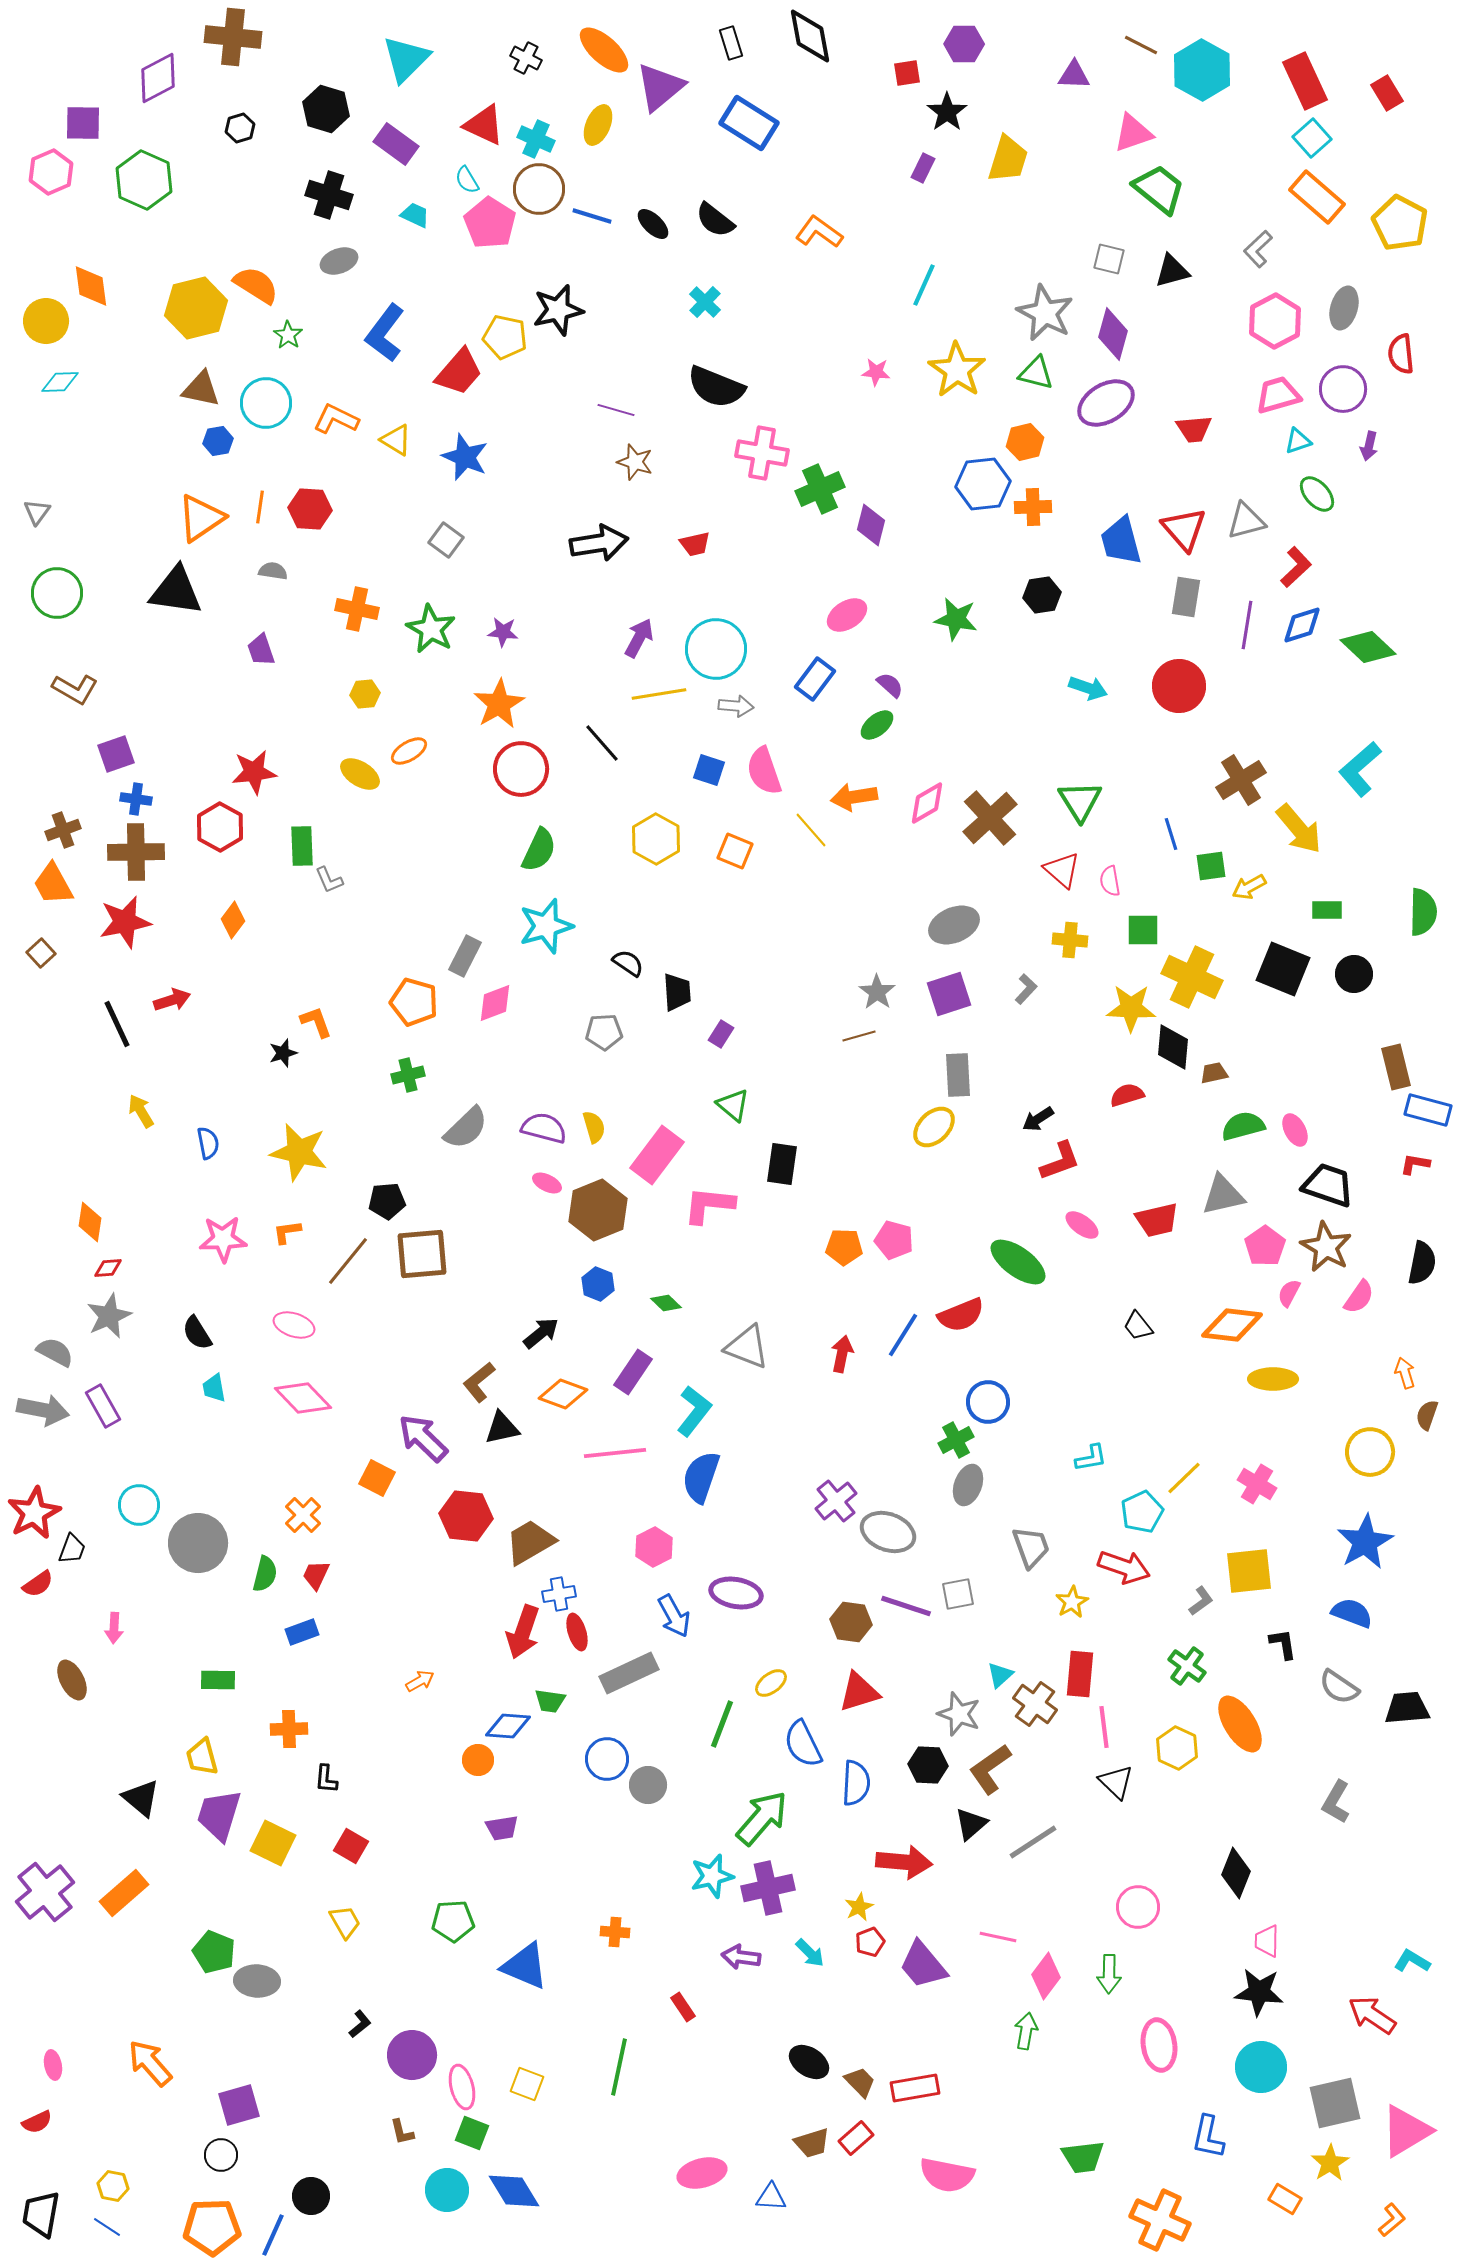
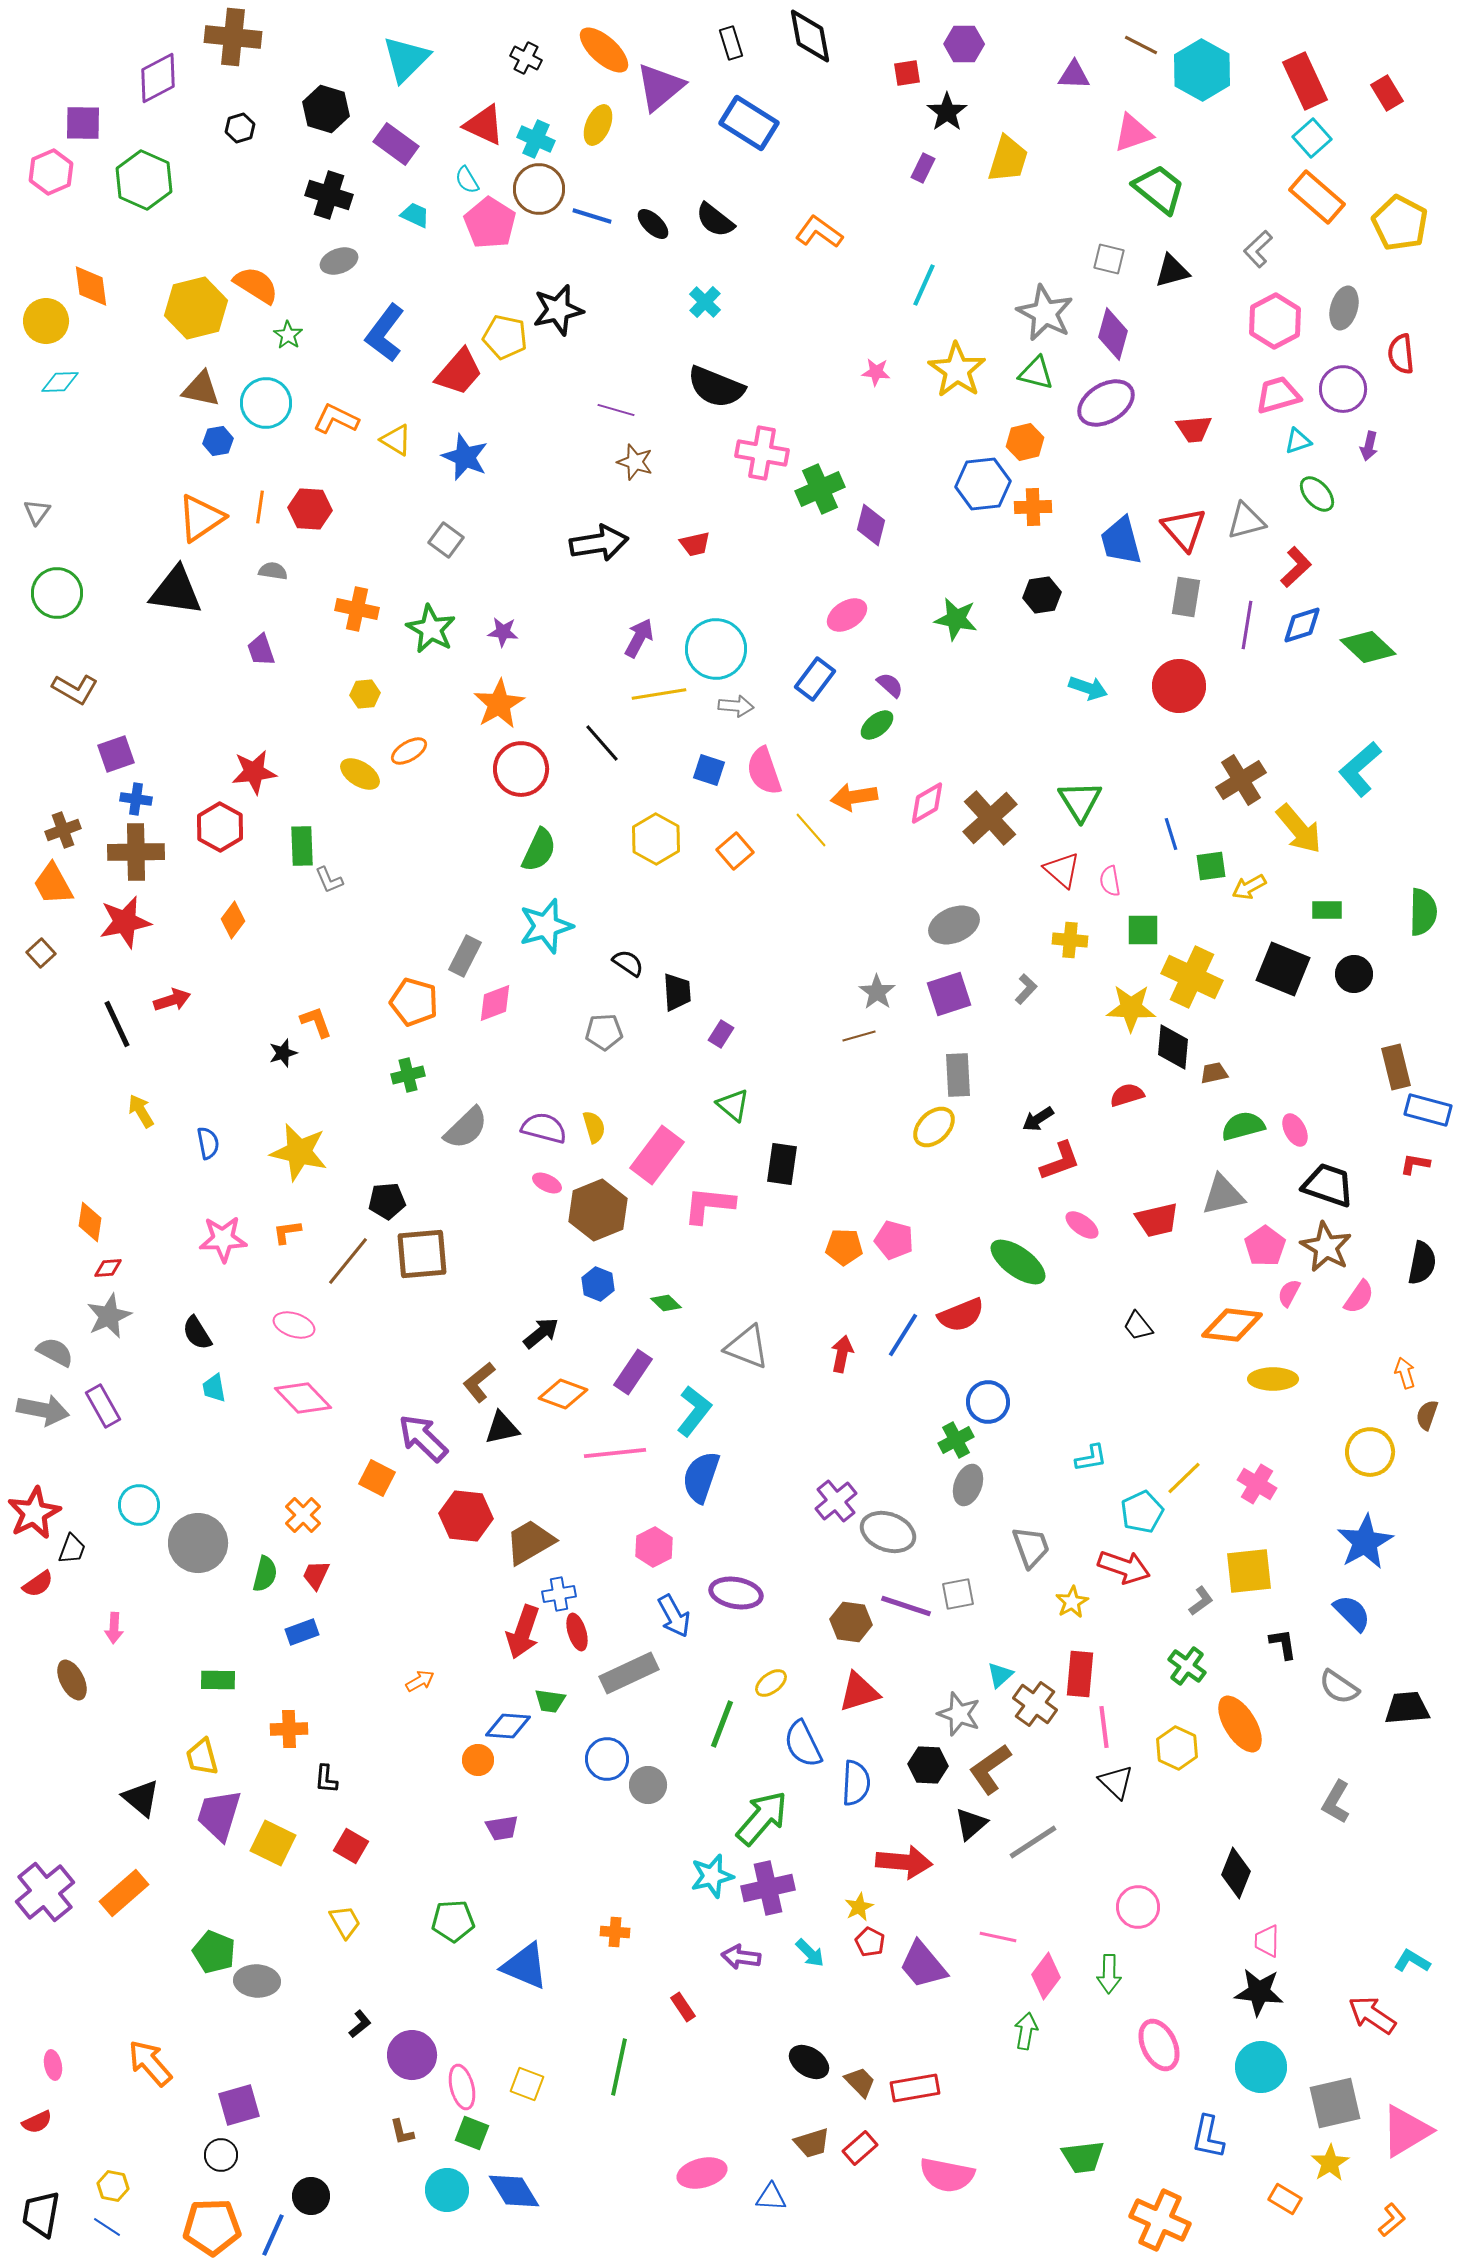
orange square at (735, 851): rotated 27 degrees clockwise
blue semicircle at (1352, 1613): rotated 24 degrees clockwise
red pentagon at (870, 1942): rotated 24 degrees counterclockwise
pink ellipse at (1159, 2045): rotated 18 degrees counterclockwise
red rectangle at (856, 2138): moved 4 px right, 10 px down
